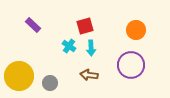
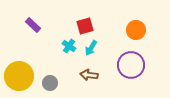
cyan arrow: rotated 35 degrees clockwise
